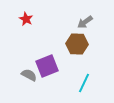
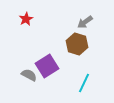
red star: rotated 16 degrees clockwise
brown hexagon: rotated 15 degrees clockwise
purple square: rotated 10 degrees counterclockwise
